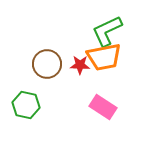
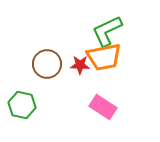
green hexagon: moved 4 px left
